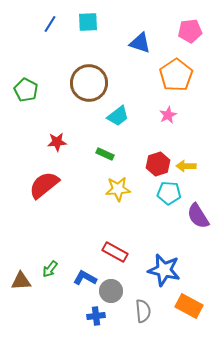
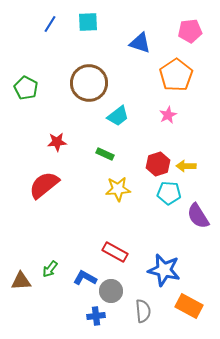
green pentagon: moved 2 px up
